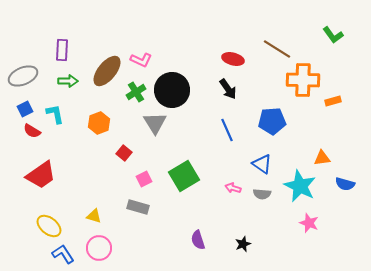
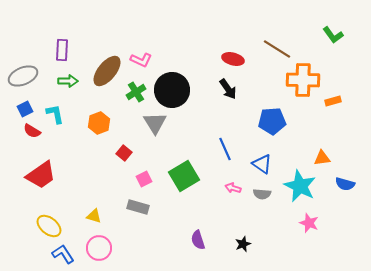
blue line: moved 2 px left, 19 px down
